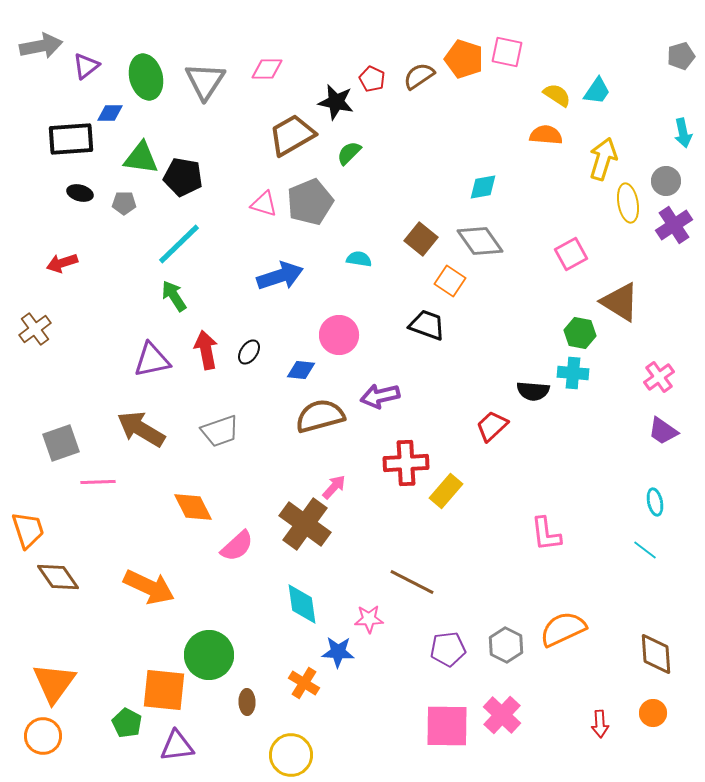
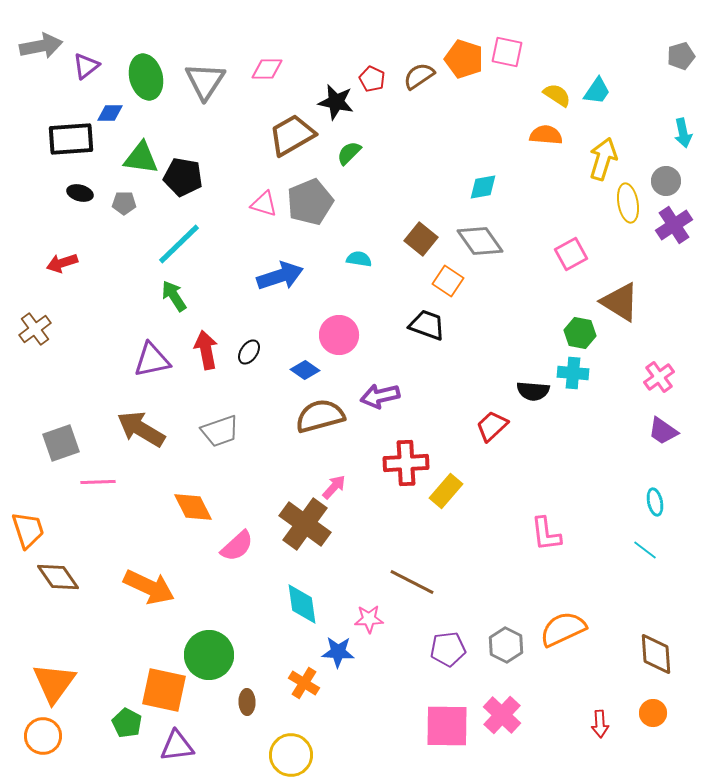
orange square at (450, 281): moved 2 px left
blue diamond at (301, 370): moved 4 px right; rotated 28 degrees clockwise
orange square at (164, 690): rotated 6 degrees clockwise
